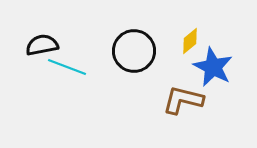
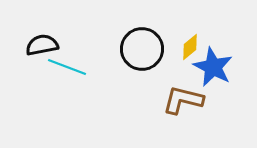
yellow diamond: moved 6 px down
black circle: moved 8 px right, 2 px up
